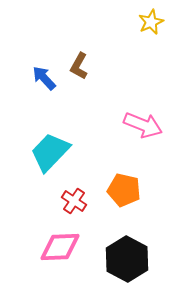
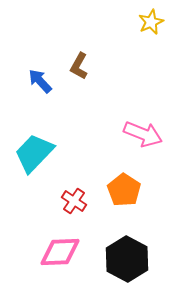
blue arrow: moved 4 px left, 3 px down
pink arrow: moved 9 px down
cyan trapezoid: moved 16 px left, 1 px down
orange pentagon: rotated 20 degrees clockwise
pink diamond: moved 5 px down
